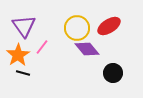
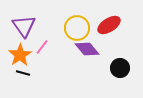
red ellipse: moved 1 px up
orange star: moved 2 px right
black circle: moved 7 px right, 5 px up
